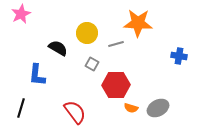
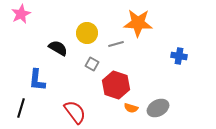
blue L-shape: moved 5 px down
red hexagon: rotated 20 degrees clockwise
